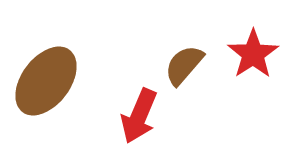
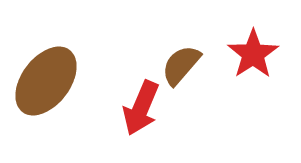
brown semicircle: moved 3 px left
red arrow: moved 2 px right, 8 px up
